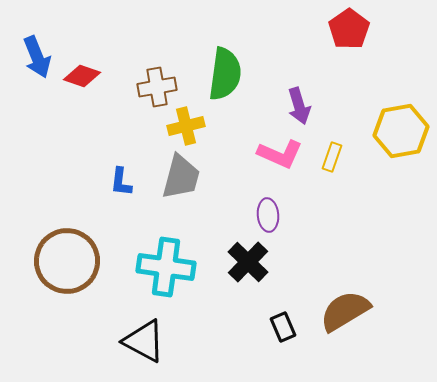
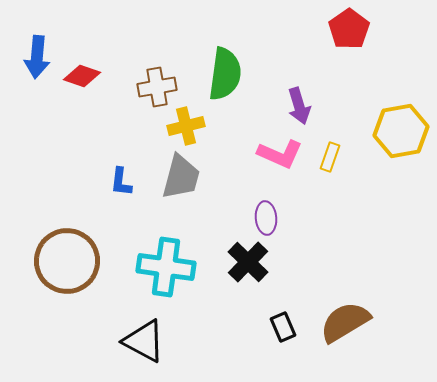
blue arrow: rotated 27 degrees clockwise
yellow rectangle: moved 2 px left
purple ellipse: moved 2 px left, 3 px down
brown semicircle: moved 11 px down
